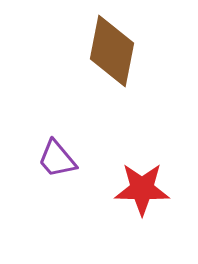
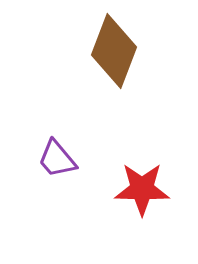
brown diamond: moved 2 px right; rotated 10 degrees clockwise
